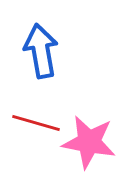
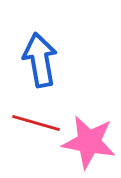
blue arrow: moved 1 px left, 9 px down
